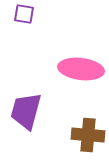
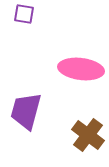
brown cross: rotated 32 degrees clockwise
